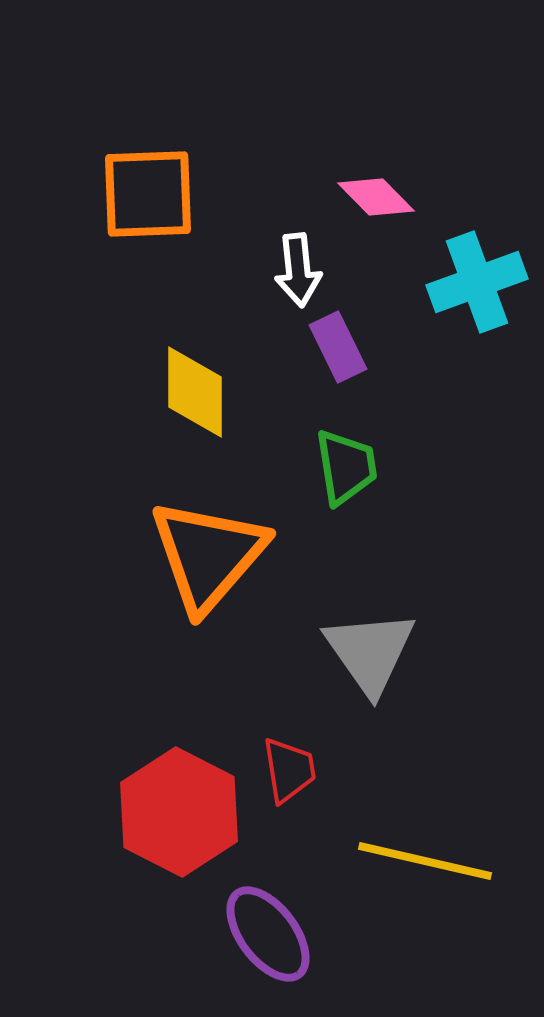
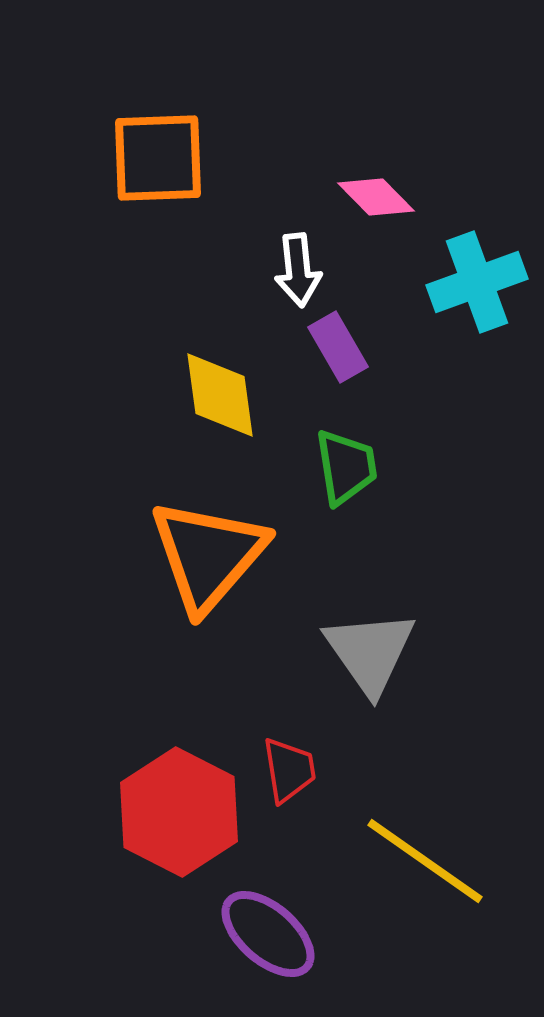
orange square: moved 10 px right, 36 px up
purple rectangle: rotated 4 degrees counterclockwise
yellow diamond: moved 25 px right, 3 px down; rotated 8 degrees counterclockwise
yellow line: rotated 22 degrees clockwise
purple ellipse: rotated 12 degrees counterclockwise
